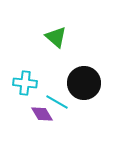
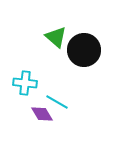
black circle: moved 33 px up
